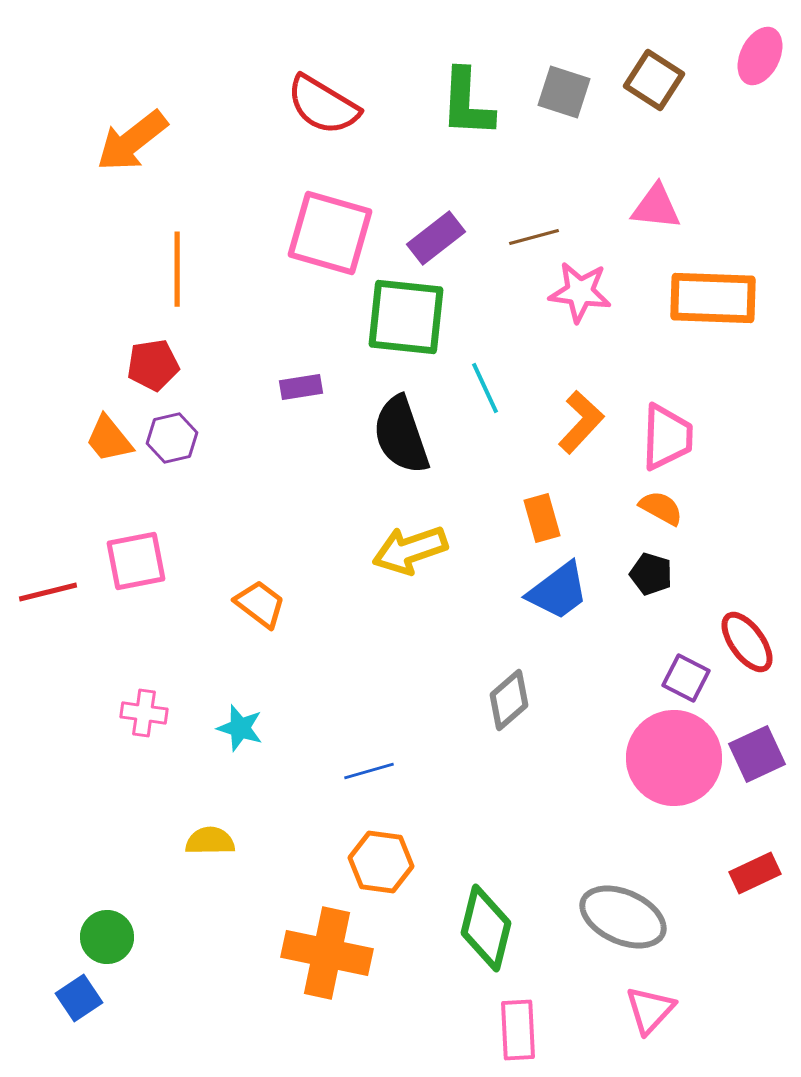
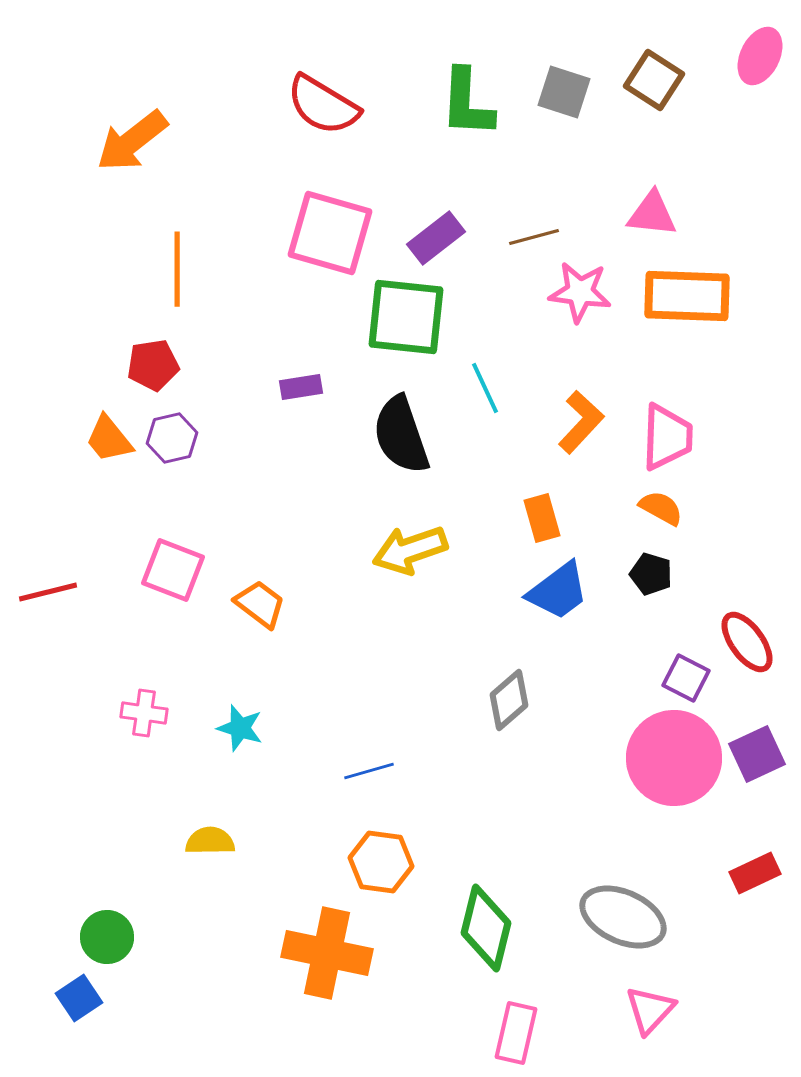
pink triangle at (656, 207): moved 4 px left, 7 px down
orange rectangle at (713, 298): moved 26 px left, 2 px up
pink square at (136, 561): moved 37 px right, 9 px down; rotated 32 degrees clockwise
pink rectangle at (518, 1030): moved 2 px left, 3 px down; rotated 16 degrees clockwise
